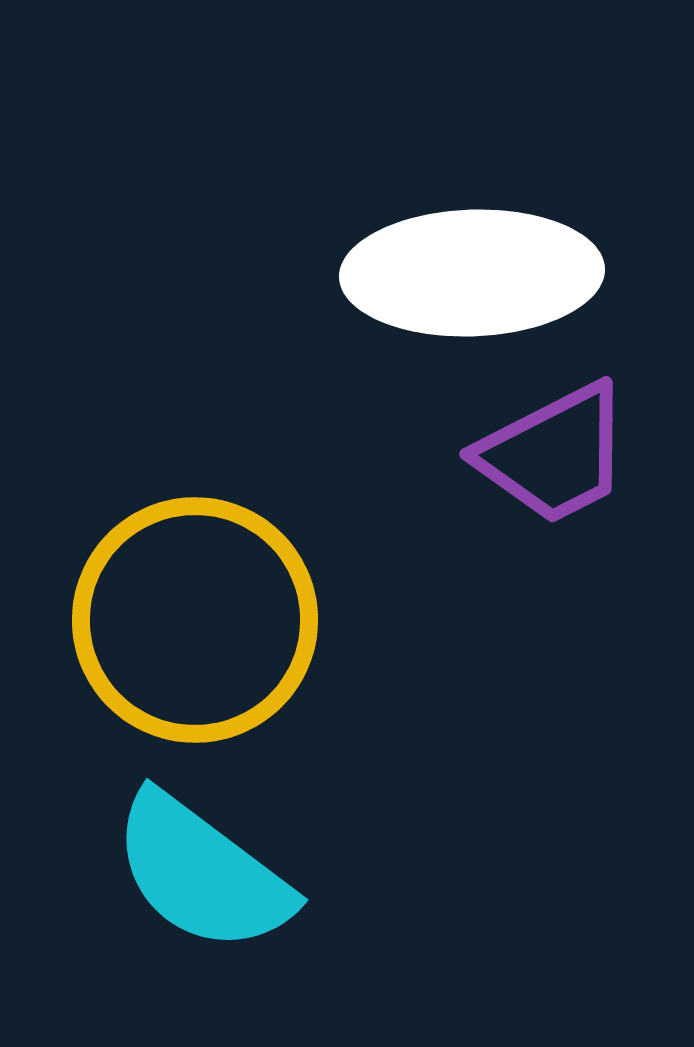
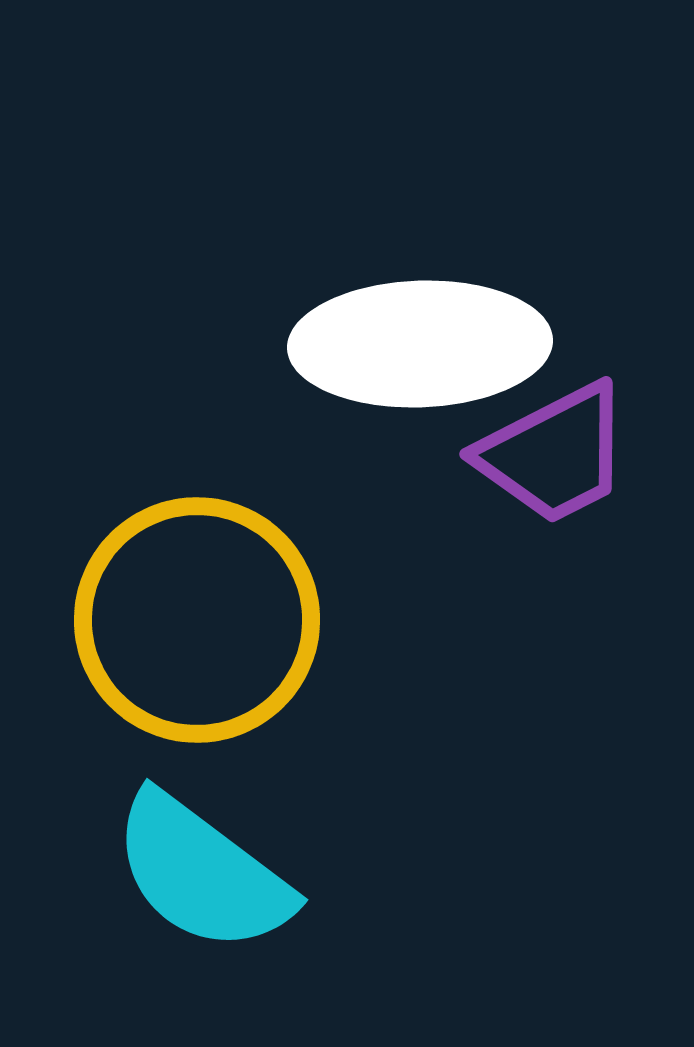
white ellipse: moved 52 px left, 71 px down
yellow circle: moved 2 px right
